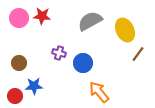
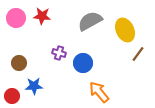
pink circle: moved 3 px left
red circle: moved 3 px left
